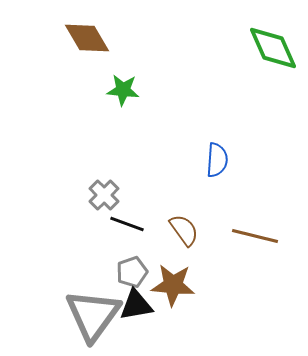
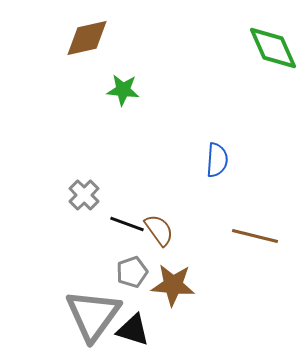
brown diamond: rotated 72 degrees counterclockwise
gray cross: moved 20 px left
brown semicircle: moved 25 px left
black triangle: moved 3 px left, 25 px down; rotated 27 degrees clockwise
